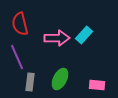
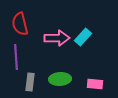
cyan rectangle: moved 1 px left, 2 px down
purple line: moved 1 px left; rotated 20 degrees clockwise
green ellipse: rotated 60 degrees clockwise
pink rectangle: moved 2 px left, 1 px up
